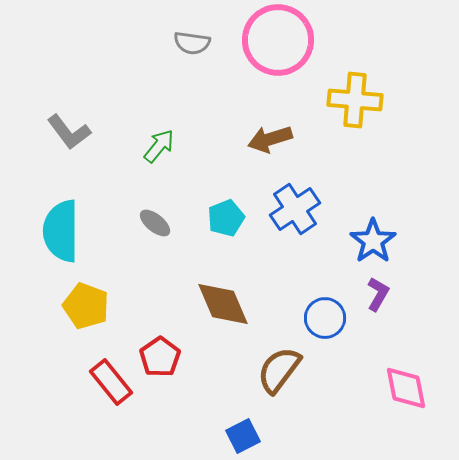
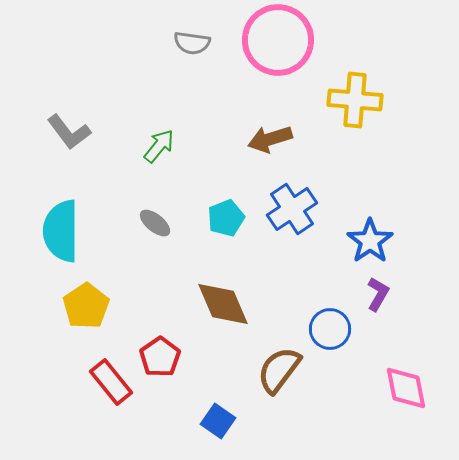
blue cross: moved 3 px left
blue star: moved 3 px left
yellow pentagon: rotated 18 degrees clockwise
blue circle: moved 5 px right, 11 px down
blue square: moved 25 px left, 15 px up; rotated 28 degrees counterclockwise
